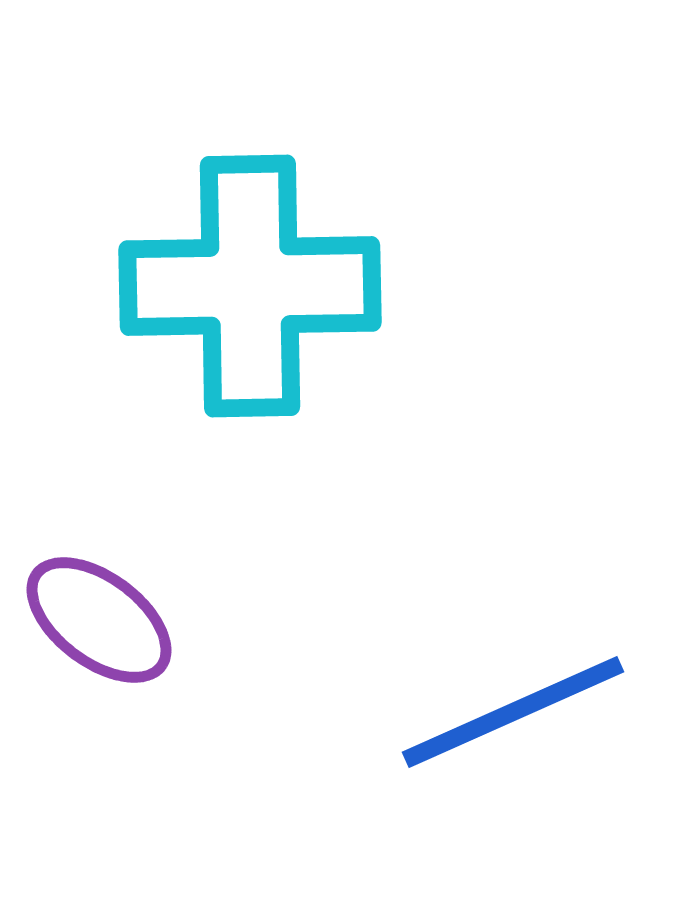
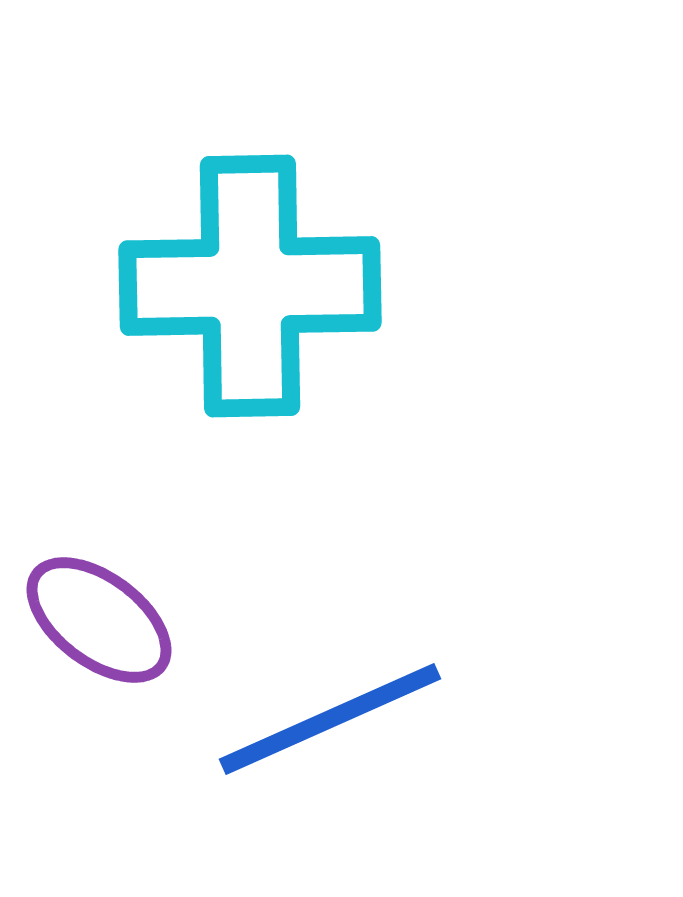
blue line: moved 183 px left, 7 px down
